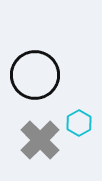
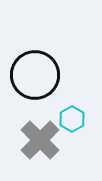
cyan hexagon: moved 7 px left, 4 px up
